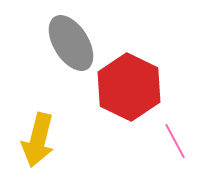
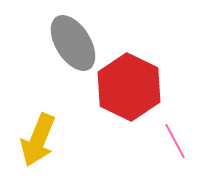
gray ellipse: moved 2 px right
yellow arrow: rotated 8 degrees clockwise
